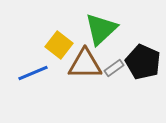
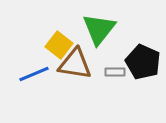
green triangle: moved 2 px left; rotated 9 degrees counterclockwise
brown triangle: moved 10 px left; rotated 9 degrees clockwise
gray rectangle: moved 1 px right, 4 px down; rotated 36 degrees clockwise
blue line: moved 1 px right, 1 px down
